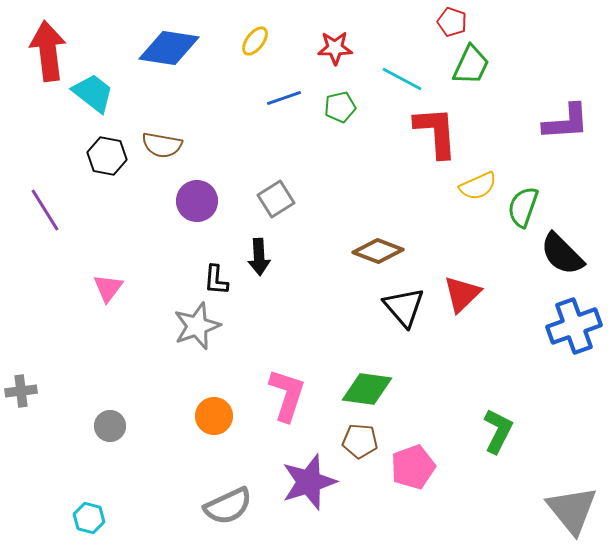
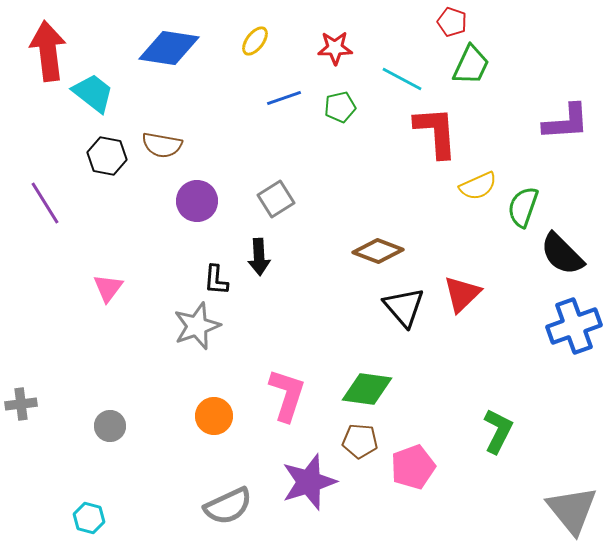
purple line: moved 7 px up
gray cross: moved 13 px down
